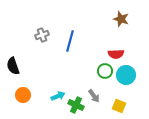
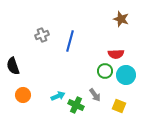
gray arrow: moved 1 px right, 1 px up
